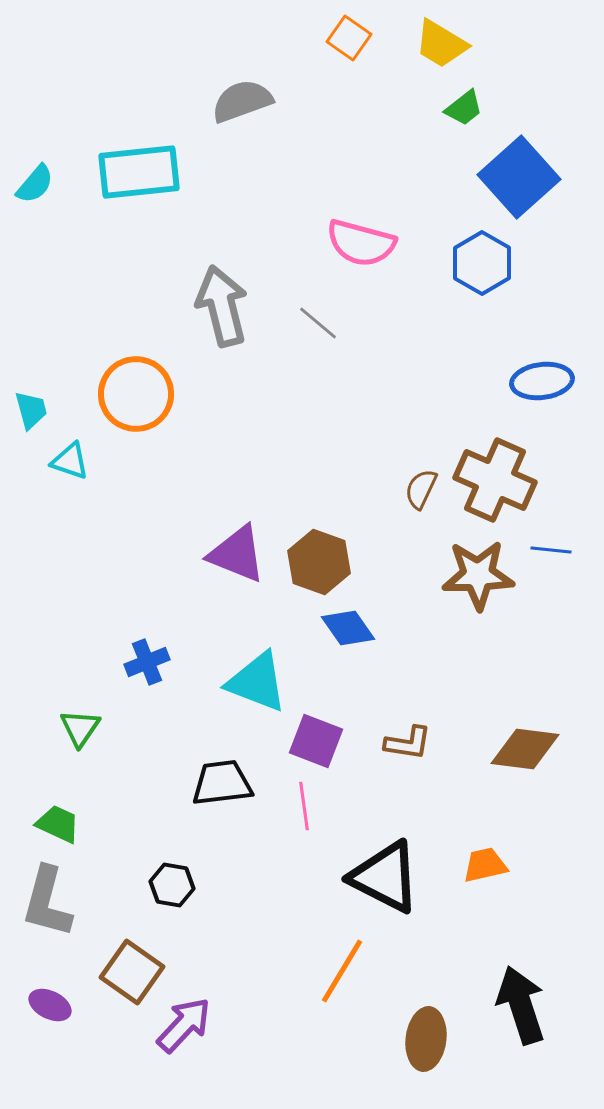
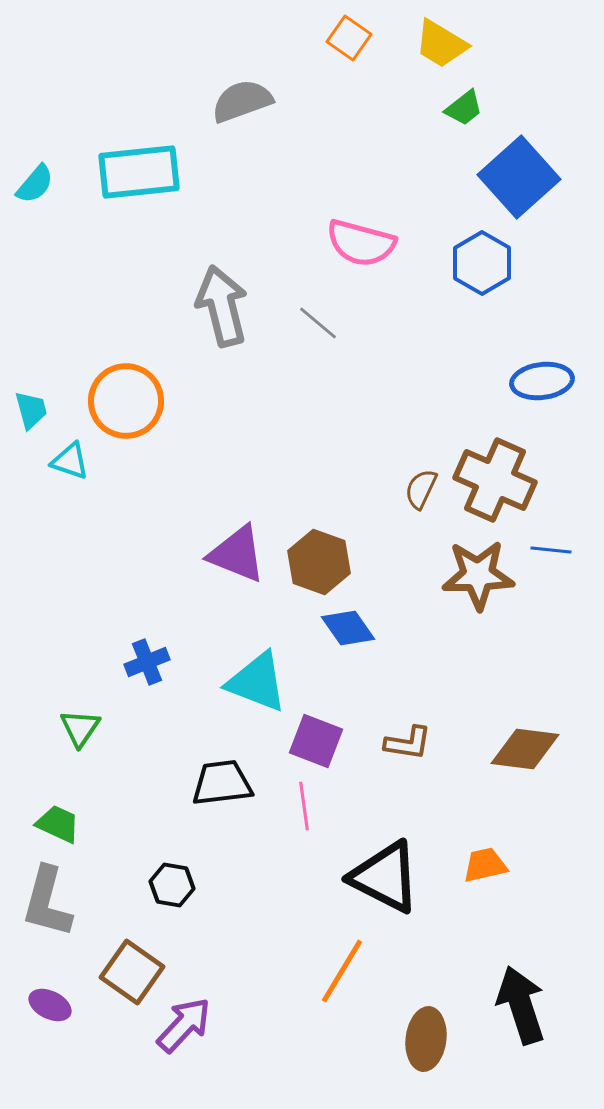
orange circle at (136, 394): moved 10 px left, 7 px down
